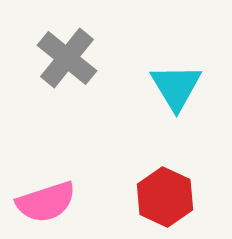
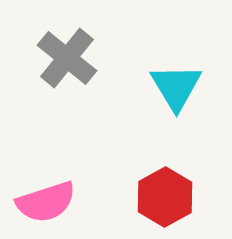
red hexagon: rotated 6 degrees clockwise
